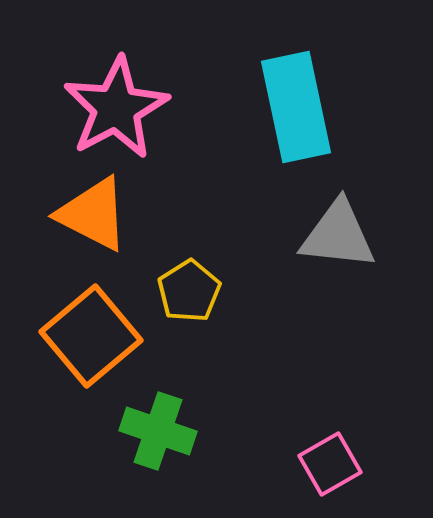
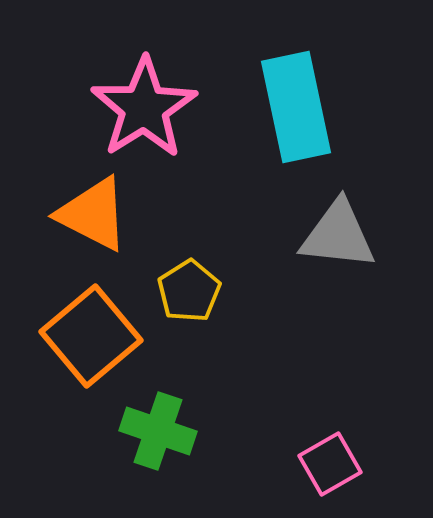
pink star: moved 28 px right; rotated 4 degrees counterclockwise
